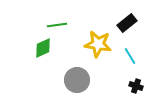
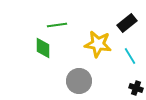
green diamond: rotated 65 degrees counterclockwise
gray circle: moved 2 px right, 1 px down
black cross: moved 2 px down
